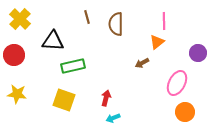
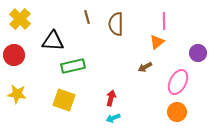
brown arrow: moved 3 px right, 4 px down
pink ellipse: moved 1 px right, 1 px up
red arrow: moved 5 px right
orange circle: moved 8 px left
